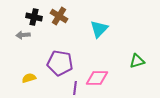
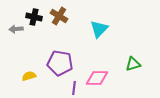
gray arrow: moved 7 px left, 6 px up
green triangle: moved 4 px left, 3 px down
yellow semicircle: moved 2 px up
purple line: moved 1 px left
